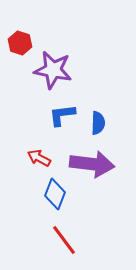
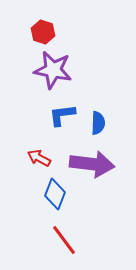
red hexagon: moved 23 px right, 11 px up
